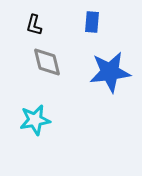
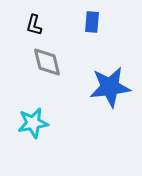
blue star: moved 15 px down
cyan star: moved 2 px left, 3 px down
